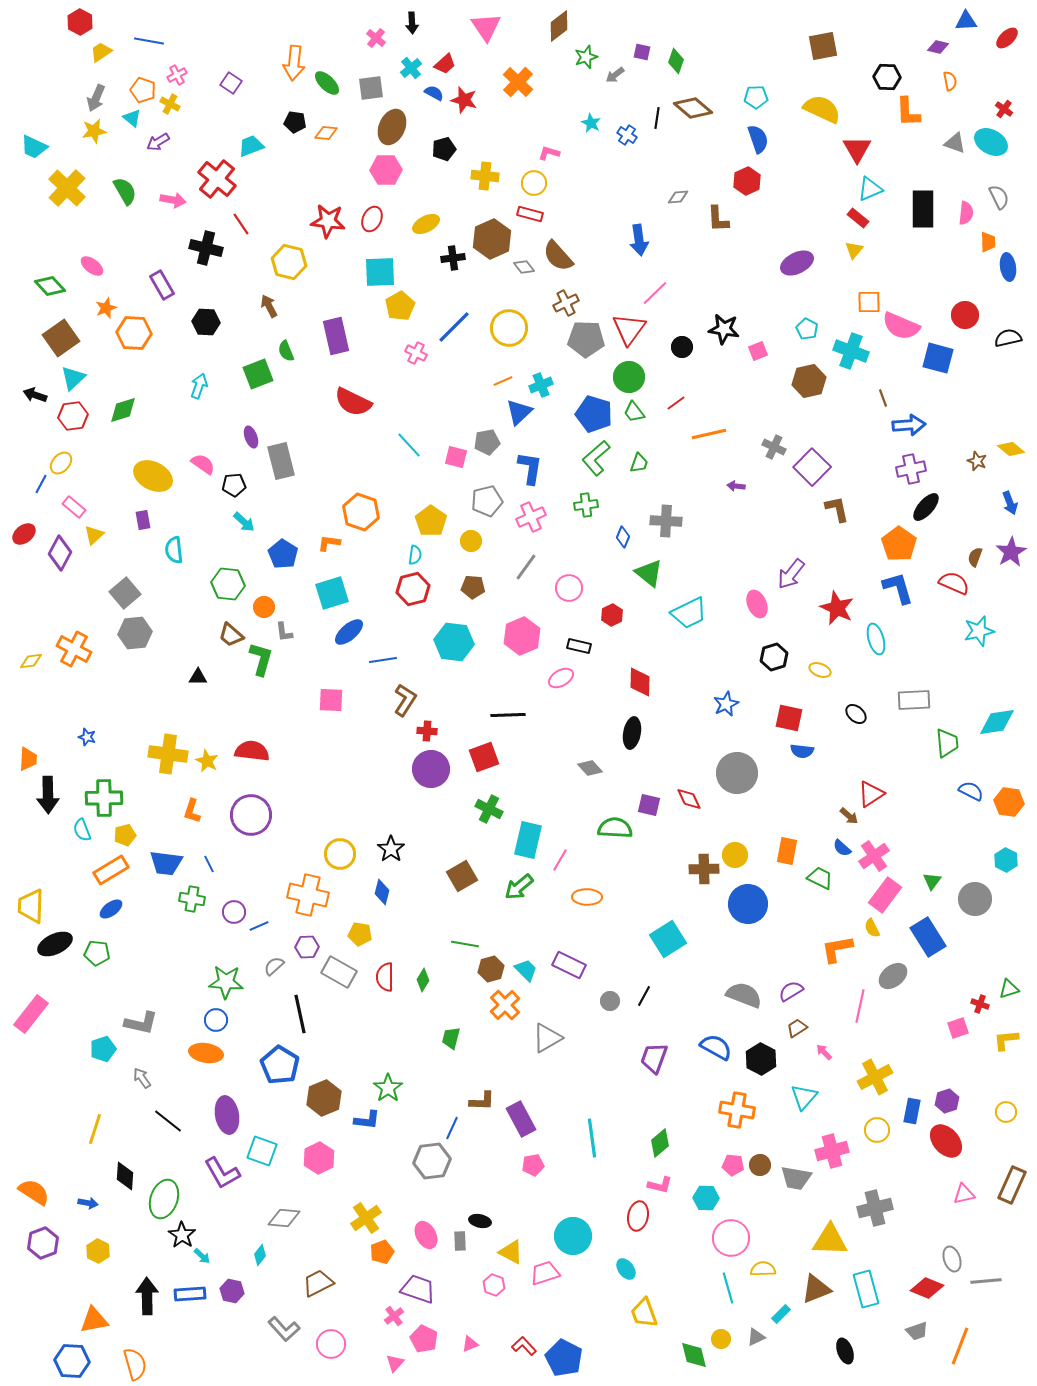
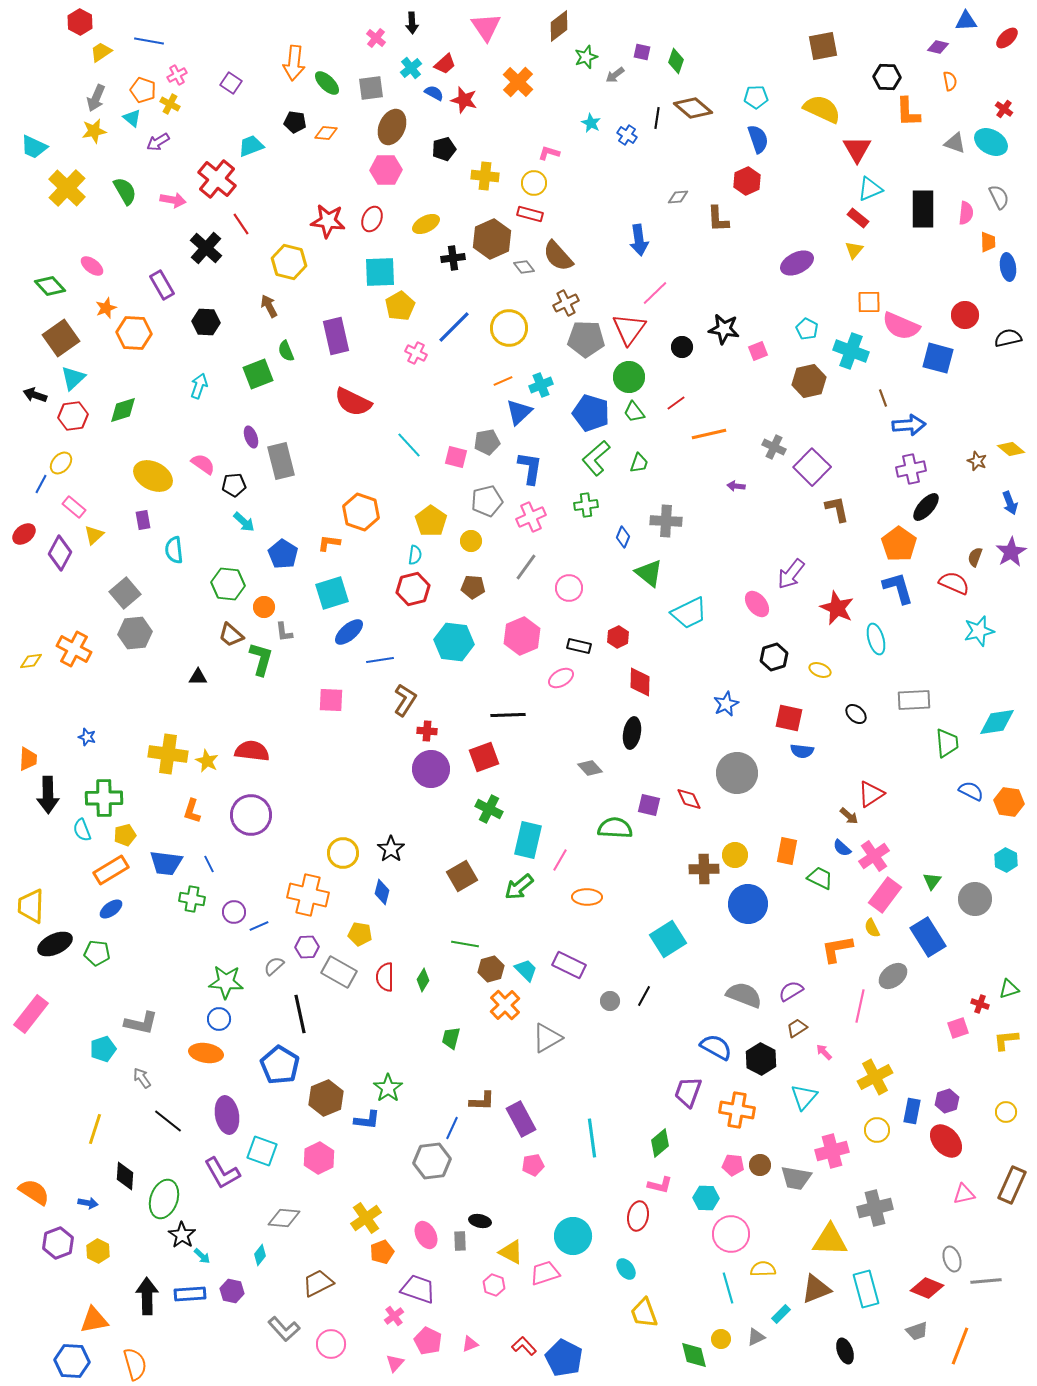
black cross at (206, 248): rotated 28 degrees clockwise
blue pentagon at (594, 414): moved 3 px left, 1 px up
pink ellipse at (757, 604): rotated 16 degrees counterclockwise
red hexagon at (612, 615): moved 6 px right, 22 px down
blue line at (383, 660): moved 3 px left
yellow circle at (340, 854): moved 3 px right, 1 px up
blue circle at (216, 1020): moved 3 px right, 1 px up
purple trapezoid at (654, 1058): moved 34 px right, 34 px down
brown hexagon at (324, 1098): moved 2 px right
pink circle at (731, 1238): moved 4 px up
purple hexagon at (43, 1243): moved 15 px right
pink pentagon at (424, 1339): moved 4 px right, 2 px down
